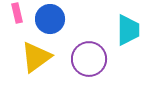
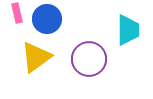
blue circle: moved 3 px left
